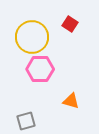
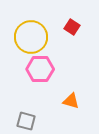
red square: moved 2 px right, 3 px down
yellow circle: moved 1 px left
gray square: rotated 30 degrees clockwise
